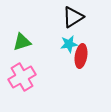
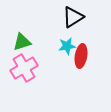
cyan star: moved 2 px left, 2 px down
pink cross: moved 2 px right, 9 px up
